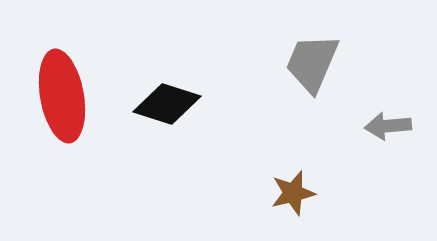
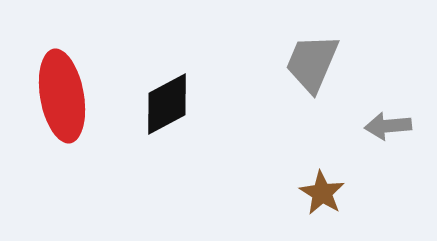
black diamond: rotated 46 degrees counterclockwise
brown star: moved 29 px right; rotated 27 degrees counterclockwise
